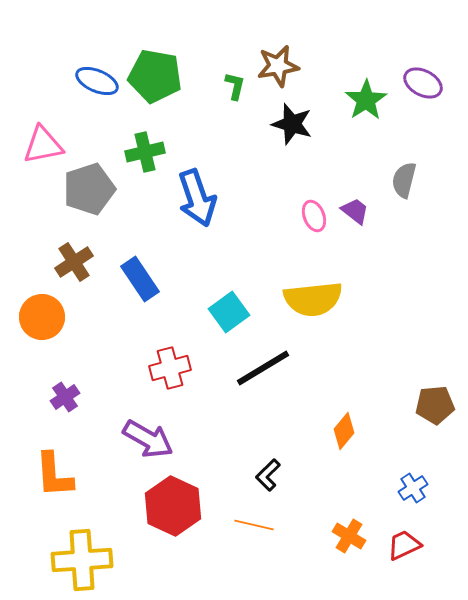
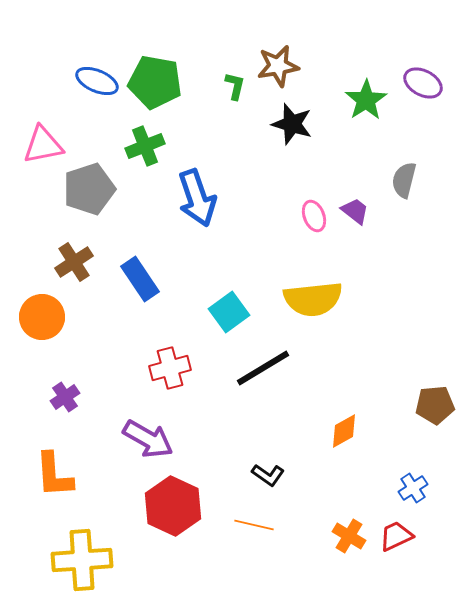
green pentagon: moved 6 px down
green cross: moved 6 px up; rotated 9 degrees counterclockwise
orange diamond: rotated 21 degrees clockwise
black L-shape: rotated 100 degrees counterclockwise
red trapezoid: moved 8 px left, 9 px up
